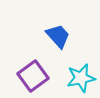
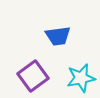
blue trapezoid: rotated 124 degrees clockwise
